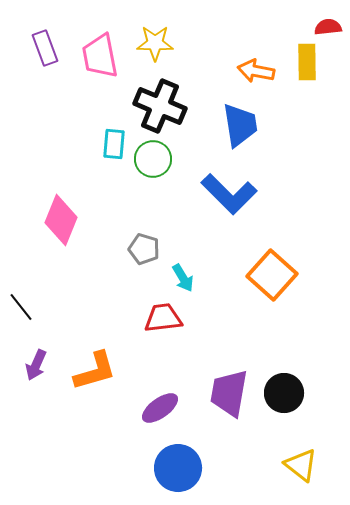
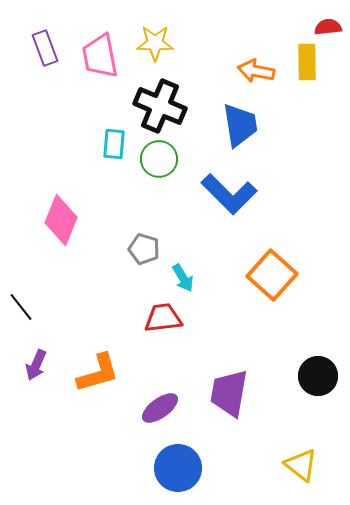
green circle: moved 6 px right
orange L-shape: moved 3 px right, 2 px down
black circle: moved 34 px right, 17 px up
